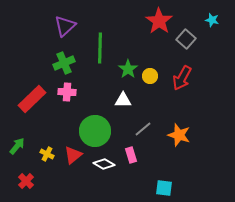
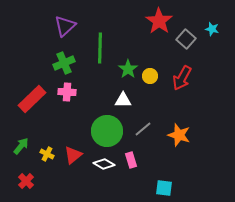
cyan star: moved 9 px down
green circle: moved 12 px right
green arrow: moved 4 px right
pink rectangle: moved 5 px down
